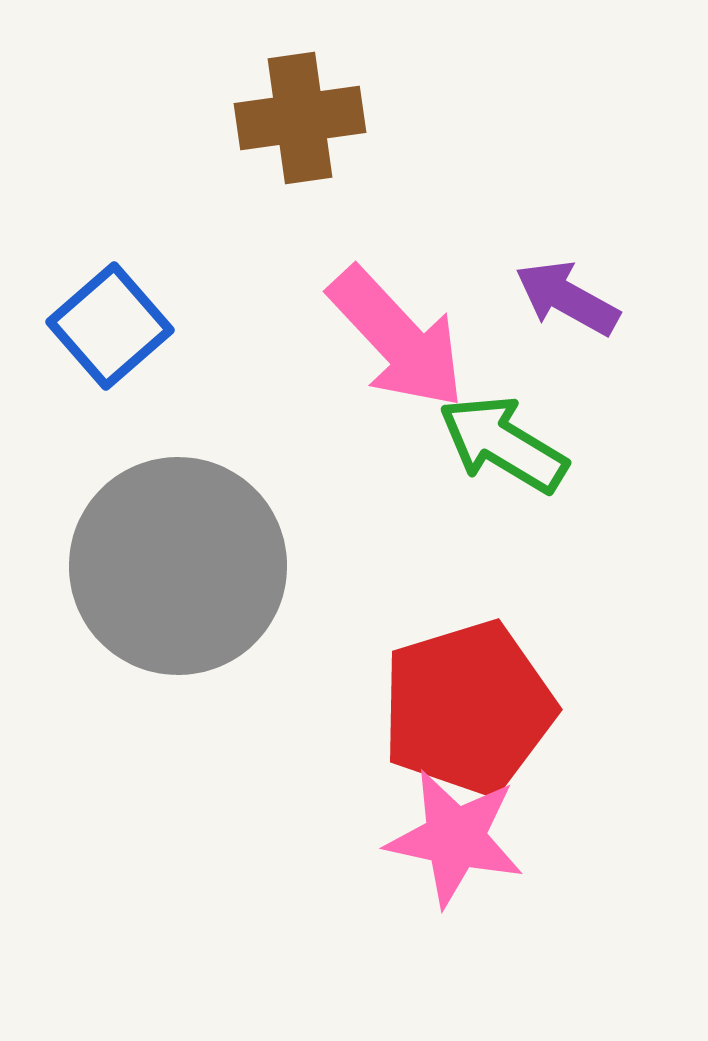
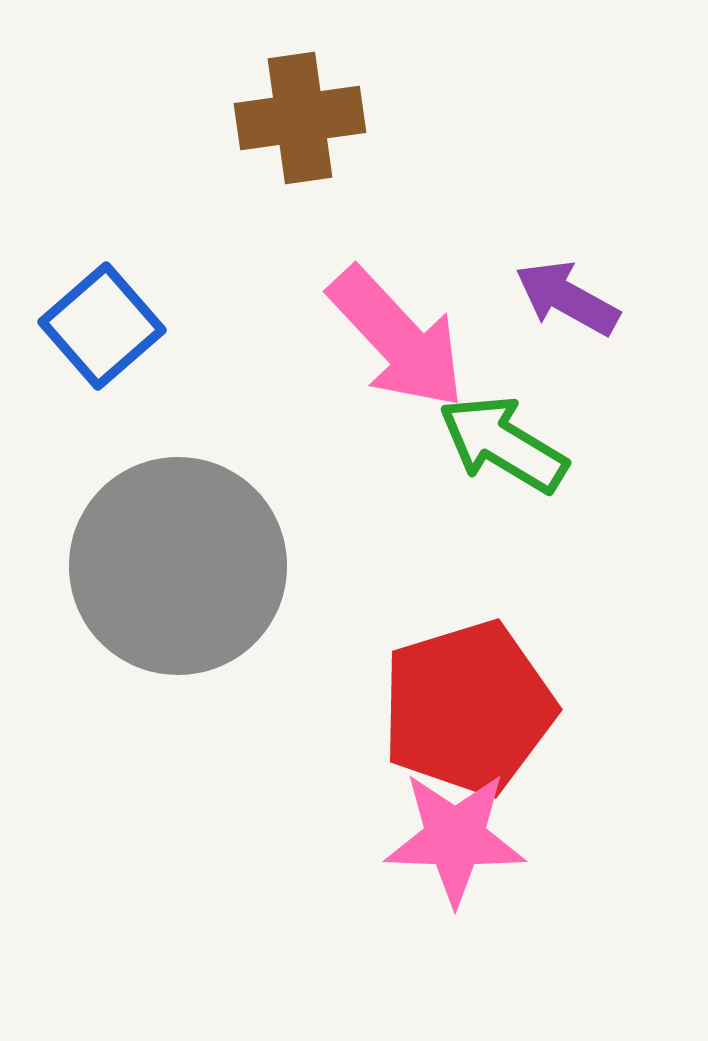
blue square: moved 8 px left
pink star: rotated 10 degrees counterclockwise
